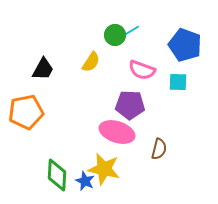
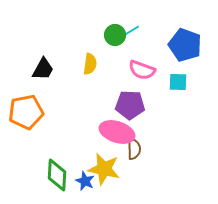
yellow semicircle: moved 1 px left, 2 px down; rotated 25 degrees counterclockwise
brown semicircle: moved 25 px left; rotated 15 degrees counterclockwise
